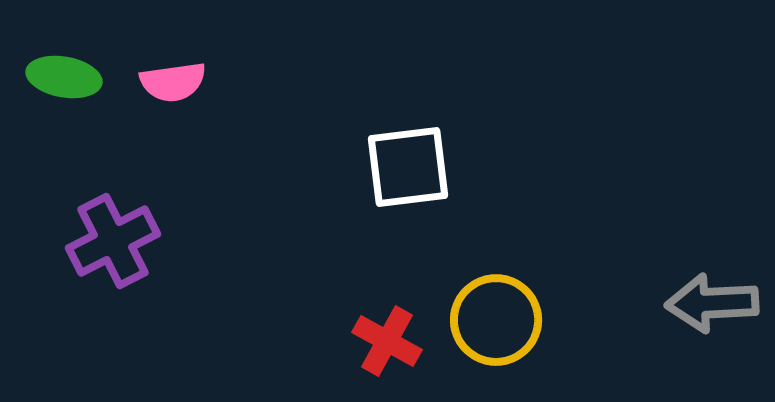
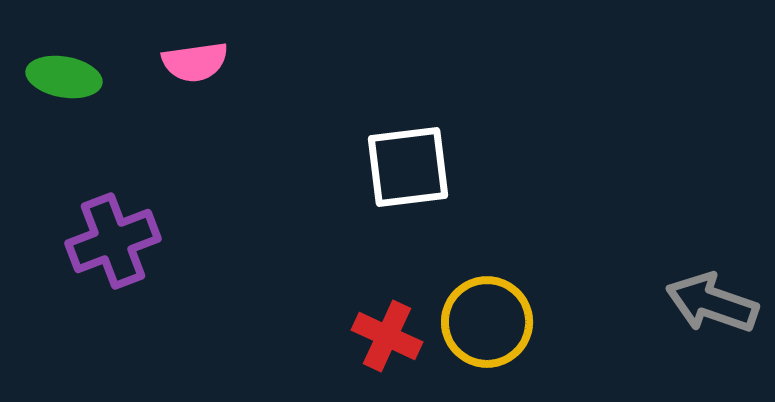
pink semicircle: moved 22 px right, 20 px up
purple cross: rotated 6 degrees clockwise
gray arrow: rotated 22 degrees clockwise
yellow circle: moved 9 px left, 2 px down
red cross: moved 5 px up; rotated 4 degrees counterclockwise
